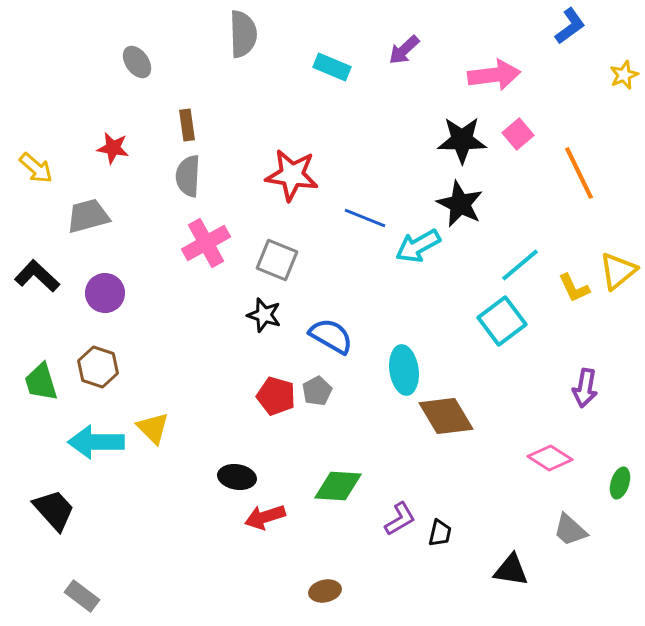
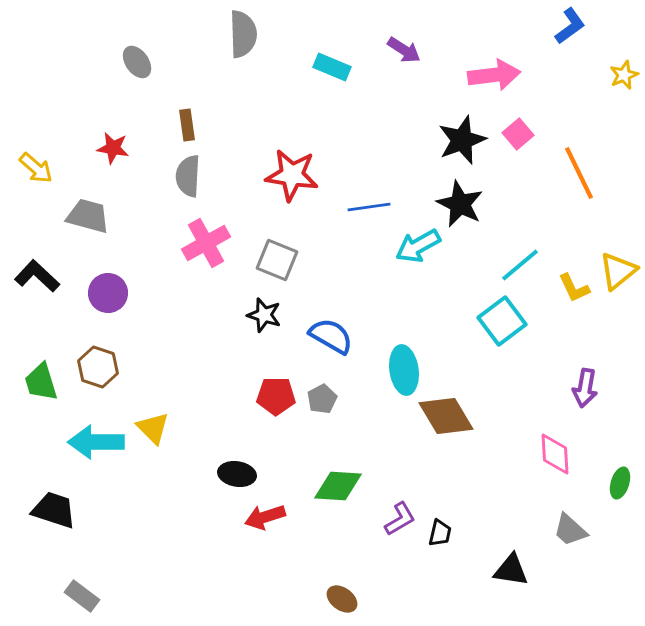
purple arrow at (404, 50): rotated 104 degrees counterclockwise
black star at (462, 140): rotated 21 degrees counterclockwise
gray trapezoid at (88, 216): rotated 30 degrees clockwise
blue line at (365, 218): moved 4 px right, 11 px up; rotated 30 degrees counterclockwise
purple circle at (105, 293): moved 3 px right
gray pentagon at (317, 391): moved 5 px right, 8 px down
red pentagon at (276, 396): rotated 15 degrees counterclockwise
pink diamond at (550, 458): moved 5 px right, 4 px up; rotated 54 degrees clockwise
black ellipse at (237, 477): moved 3 px up
black trapezoid at (54, 510): rotated 30 degrees counterclockwise
brown ellipse at (325, 591): moved 17 px right, 8 px down; rotated 48 degrees clockwise
